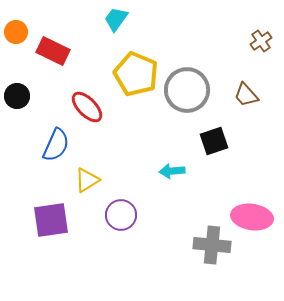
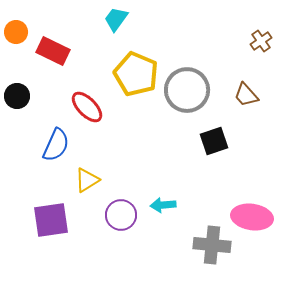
cyan arrow: moved 9 px left, 34 px down
